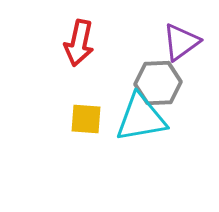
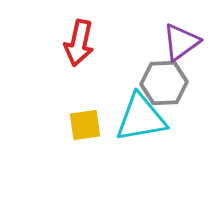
gray hexagon: moved 6 px right
yellow square: moved 1 px left, 6 px down; rotated 12 degrees counterclockwise
